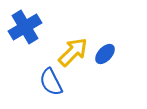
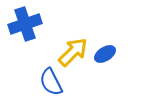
blue cross: moved 3 px up; rotated 12 degrees clockwise
blue ellipse: rotated 15 degrees clockwise
